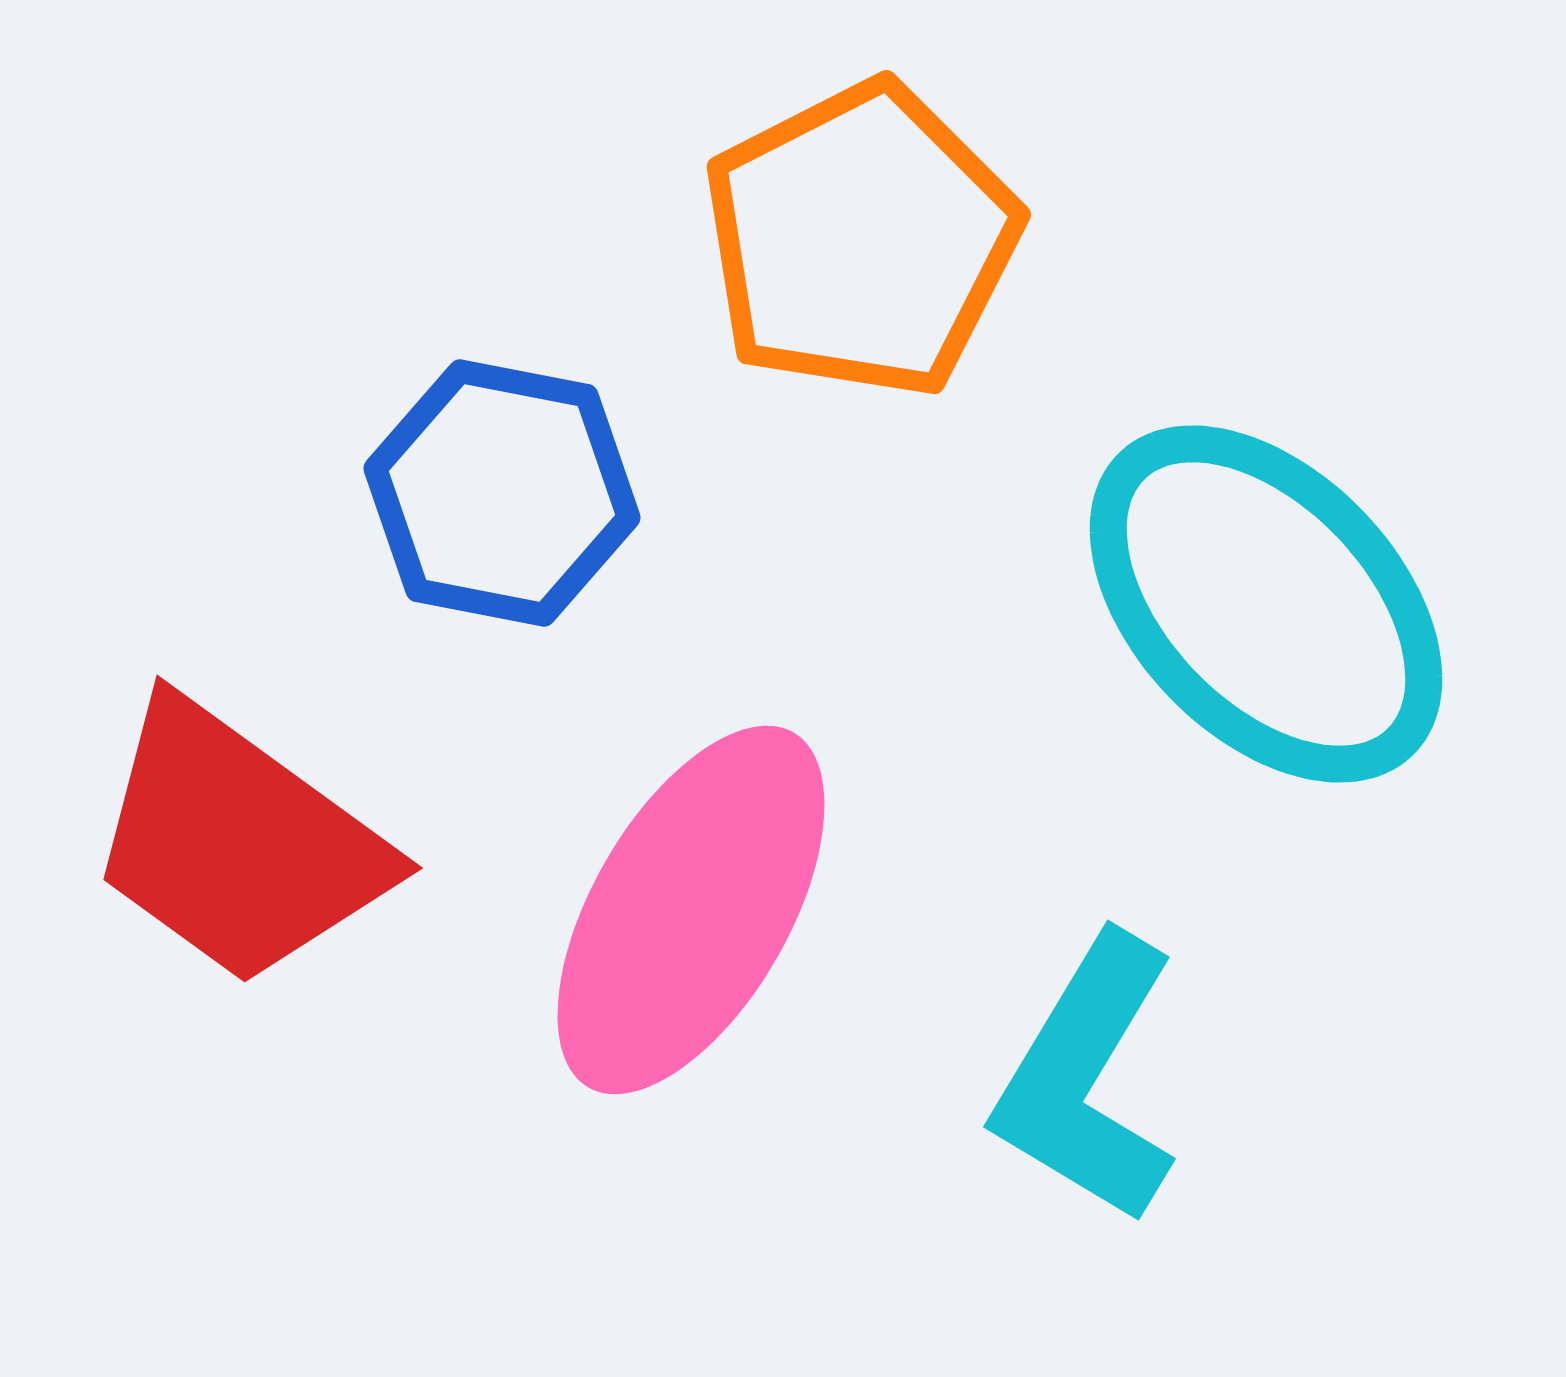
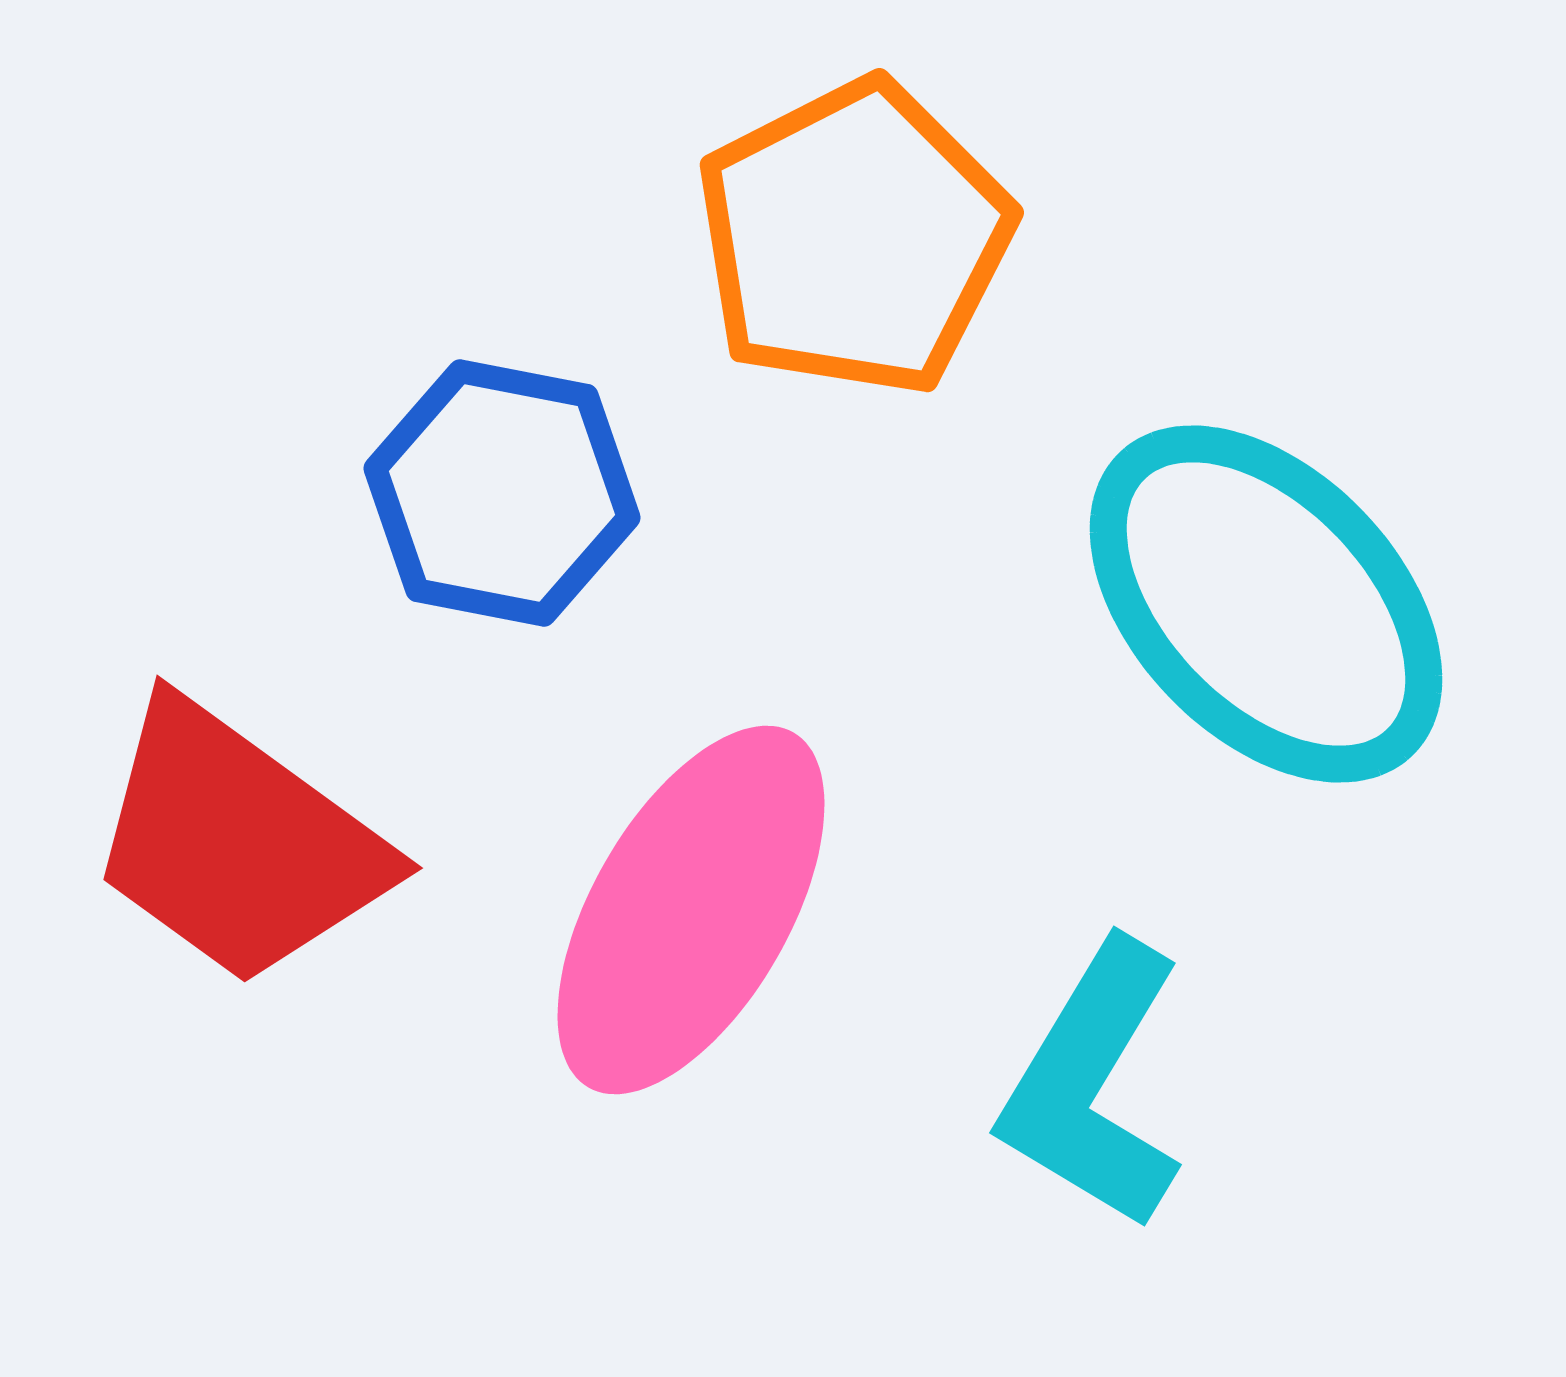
orange pentagon: moved 7 px left, 2 px up
cyan L-shape: moved 6 px right, 6 px down
